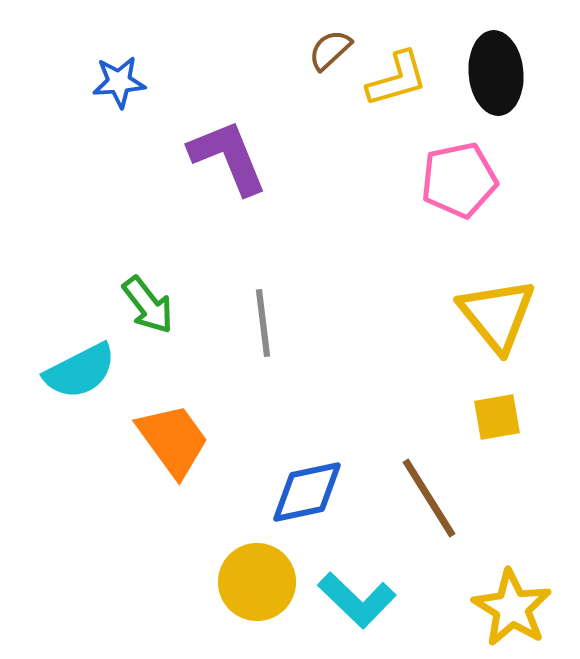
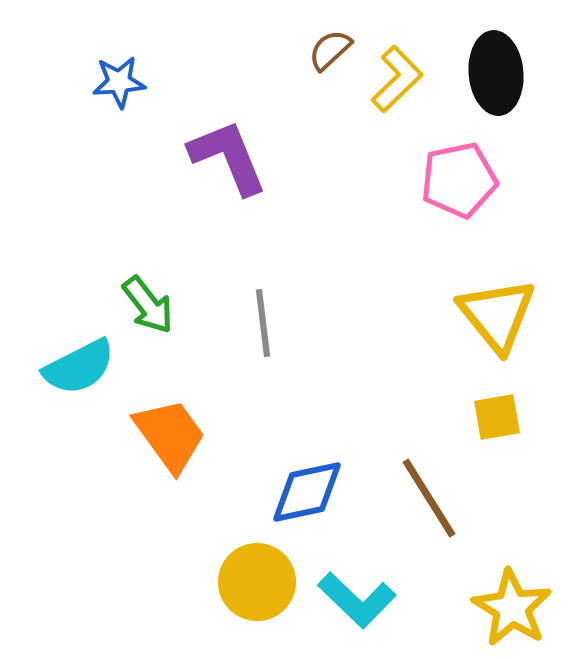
yellow L-shape: rotated 28 degrees counterclockwise
cyan semicircle: moved 1 px left, 4 px up
orange trapezoid: moved 3 px left, 5 px up
